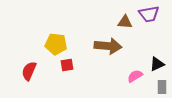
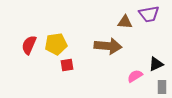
yellow pentagon: rotated 15 degrees counterclockwise
black triangle: moved 1 px left
red semicircle: moved 26 px up
